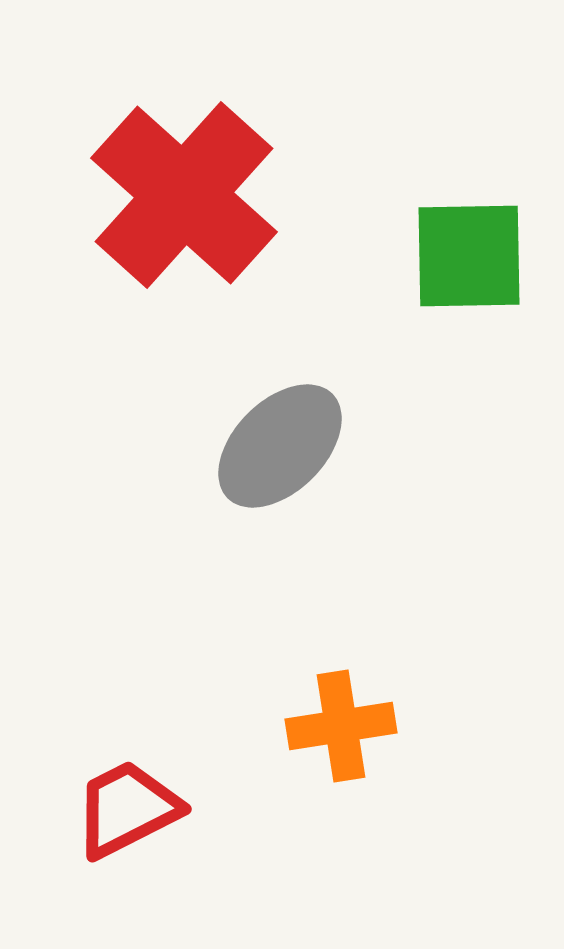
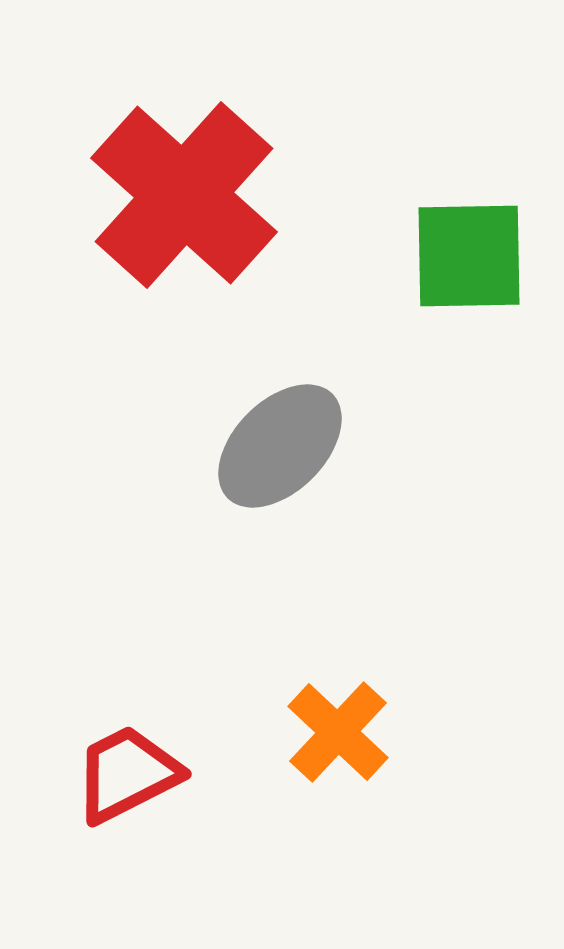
orange cross: moved 3 px left, 6 px down; rotated 38 degrees counterclockwise
red trapezoid: moved 35 px up
